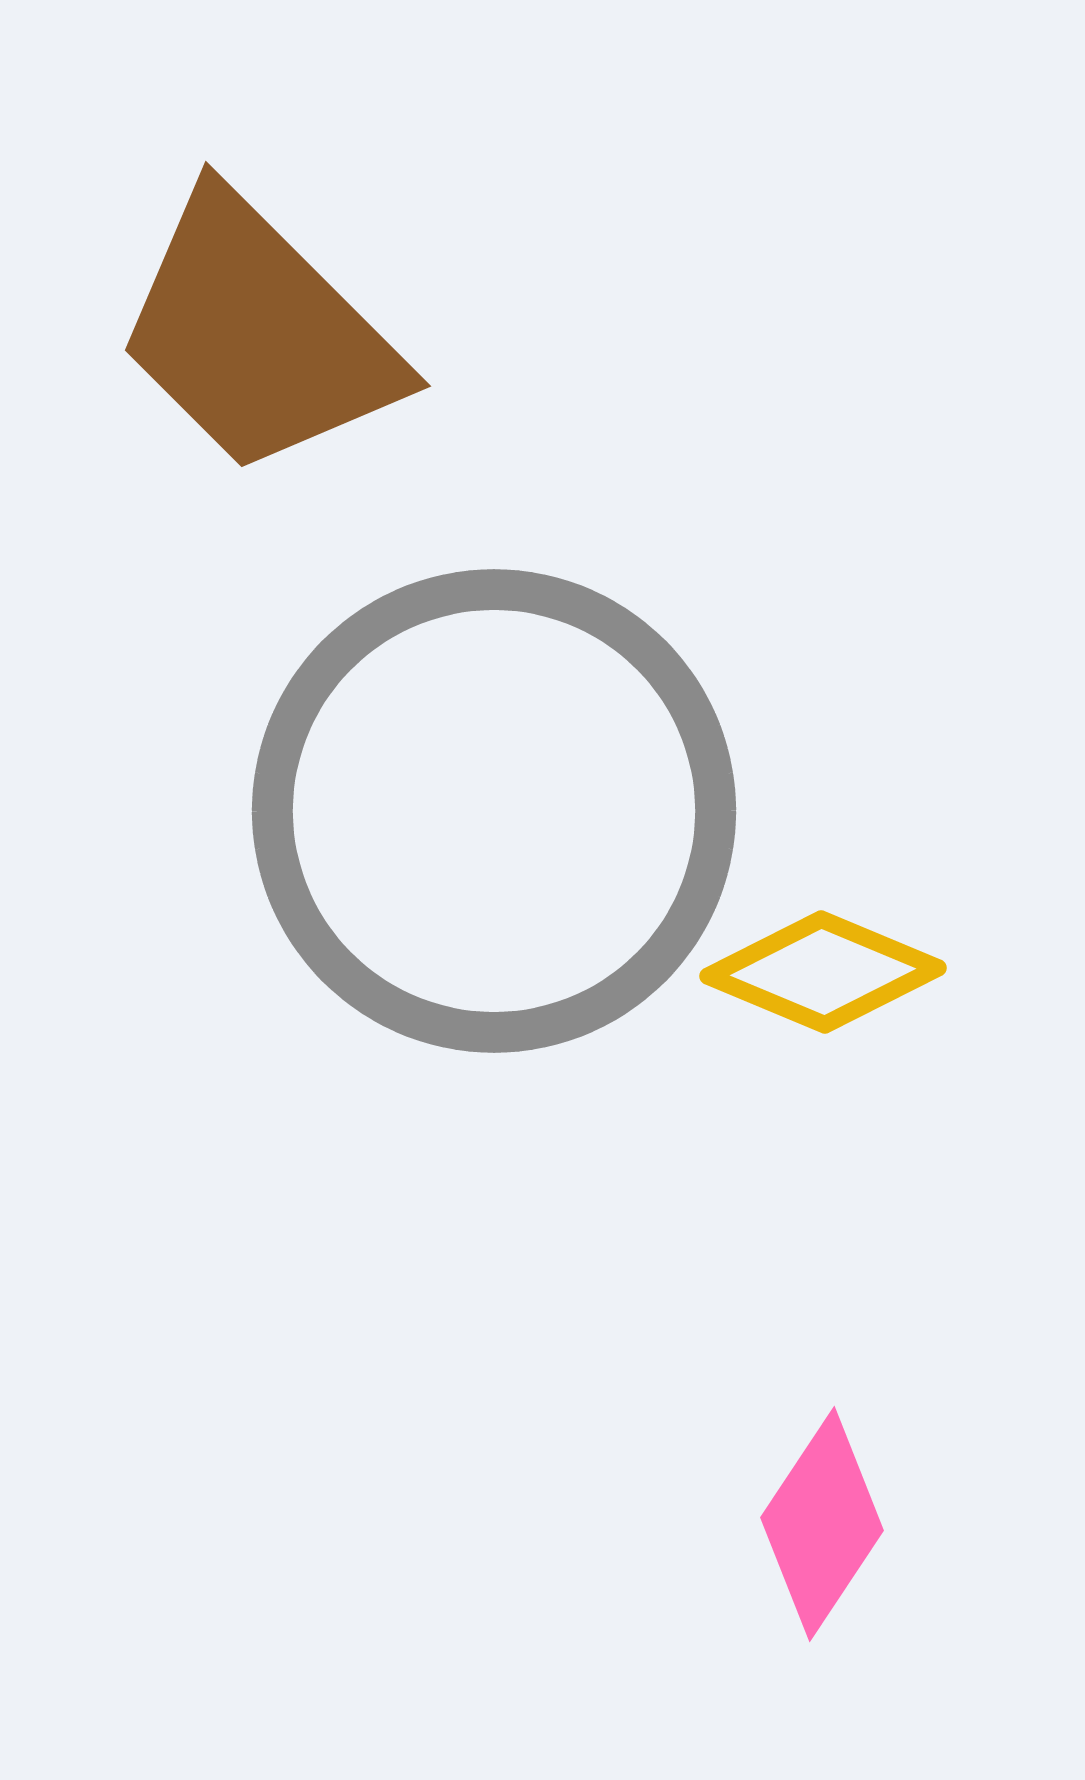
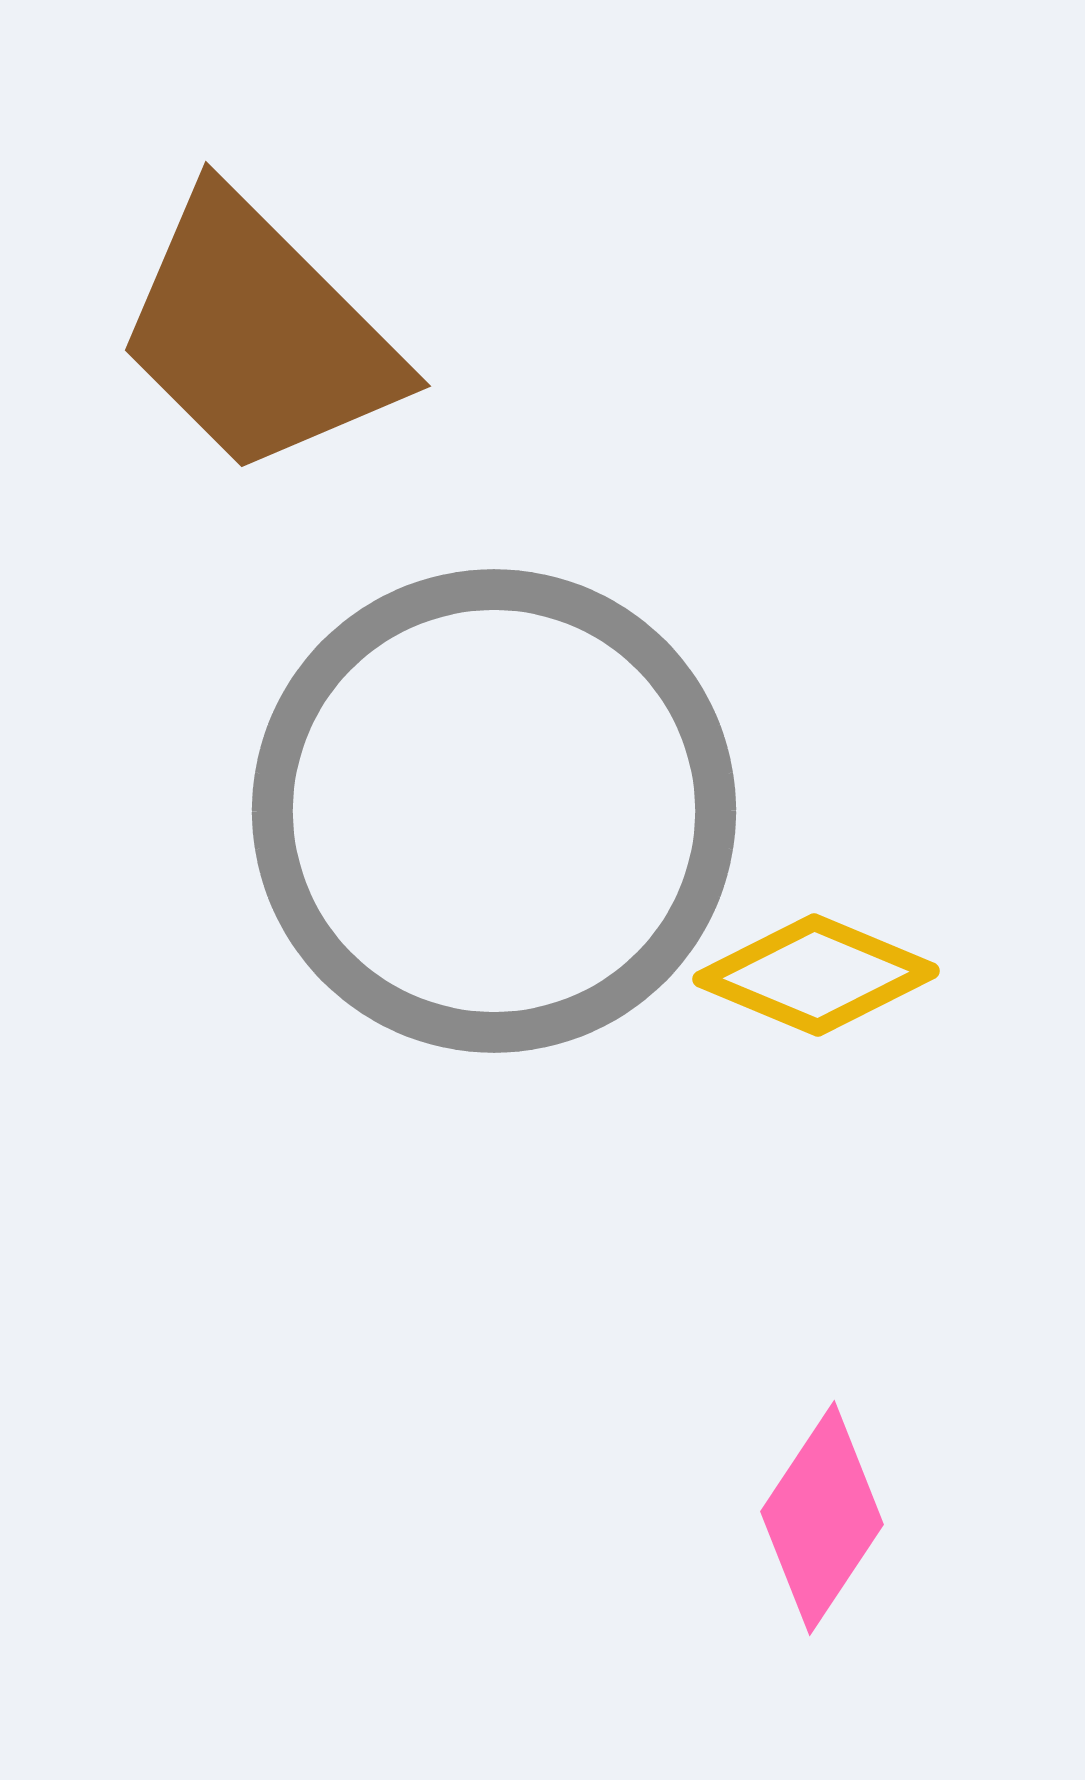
yellow diamond: moved 7 px left, 3 px down
pink diamond: moved 6 px up
